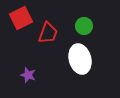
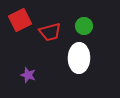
red square: moved 1 px left, 2 px down
red trapezoid: moved 2 px right, 1 px up; rotated 55 degrees clockwise
white ellipse: moved 1 px left, 1 px up; rotated 16 degrees clockwise
